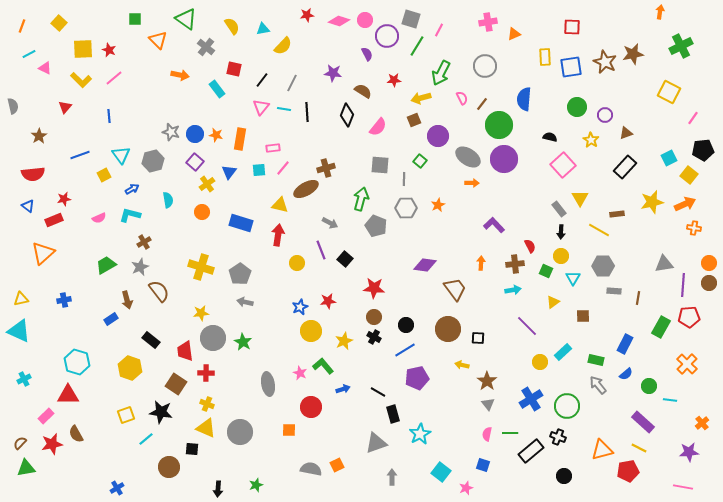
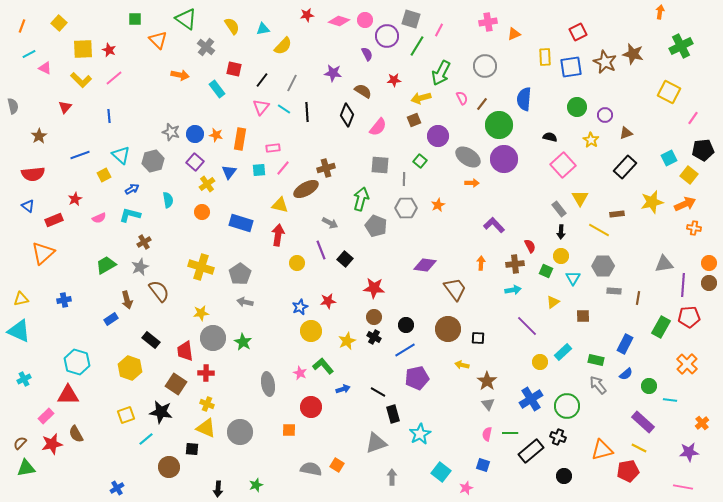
red square at (572, 27): moved 6 px right, 5 px down; rotated 30 degrees counterclockwise
brown star at (633, 54): rotated 25 degrees clockwise
cyan line at (284, 109): rotated 24 degrees clockwise
cyan triangle at (121, 155): rotated 12 degrees counterclockwise
red star at (64, 199): moved 11 px right; rotated 16 degrees counterclockwise
yellow star at (344, 341): moved 3 px right
orange square at (337, 465): rotated 32 degrees counterclockwise
